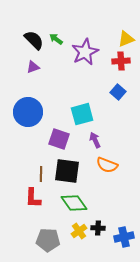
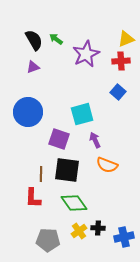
black semicircle: rotated 15 degrees clockwise
purple star: moved 1 px right, 2 px down
black square: moved 1 px up
